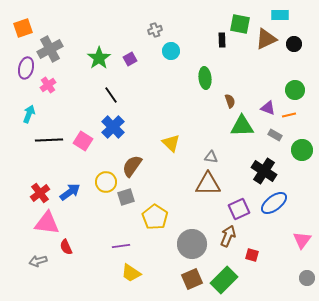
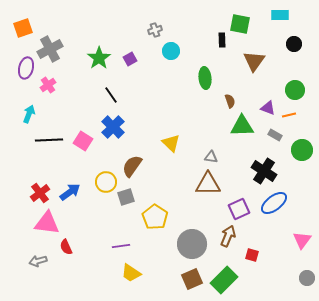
brown triangle at (266, 39): moved 12 px left, 22 px down; rotated 30 degrees counterclockwise
